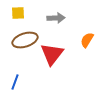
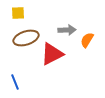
gray arrow: moved 11 px right, 12 px down
brown ellipse: moved 1 px right, 2 px up
red triangle: rotated 25 degrees clockwise
blue line: rotated 42 degrees counterclockwise
